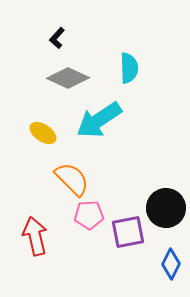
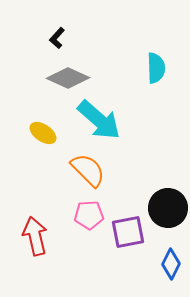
cyan semicircle: moved 27 px right
cyan arrow: rotated 105 degrees counterclockwise
orange semicircle: moved 16 px right, 9 px up
black circle: moved 2 px right
